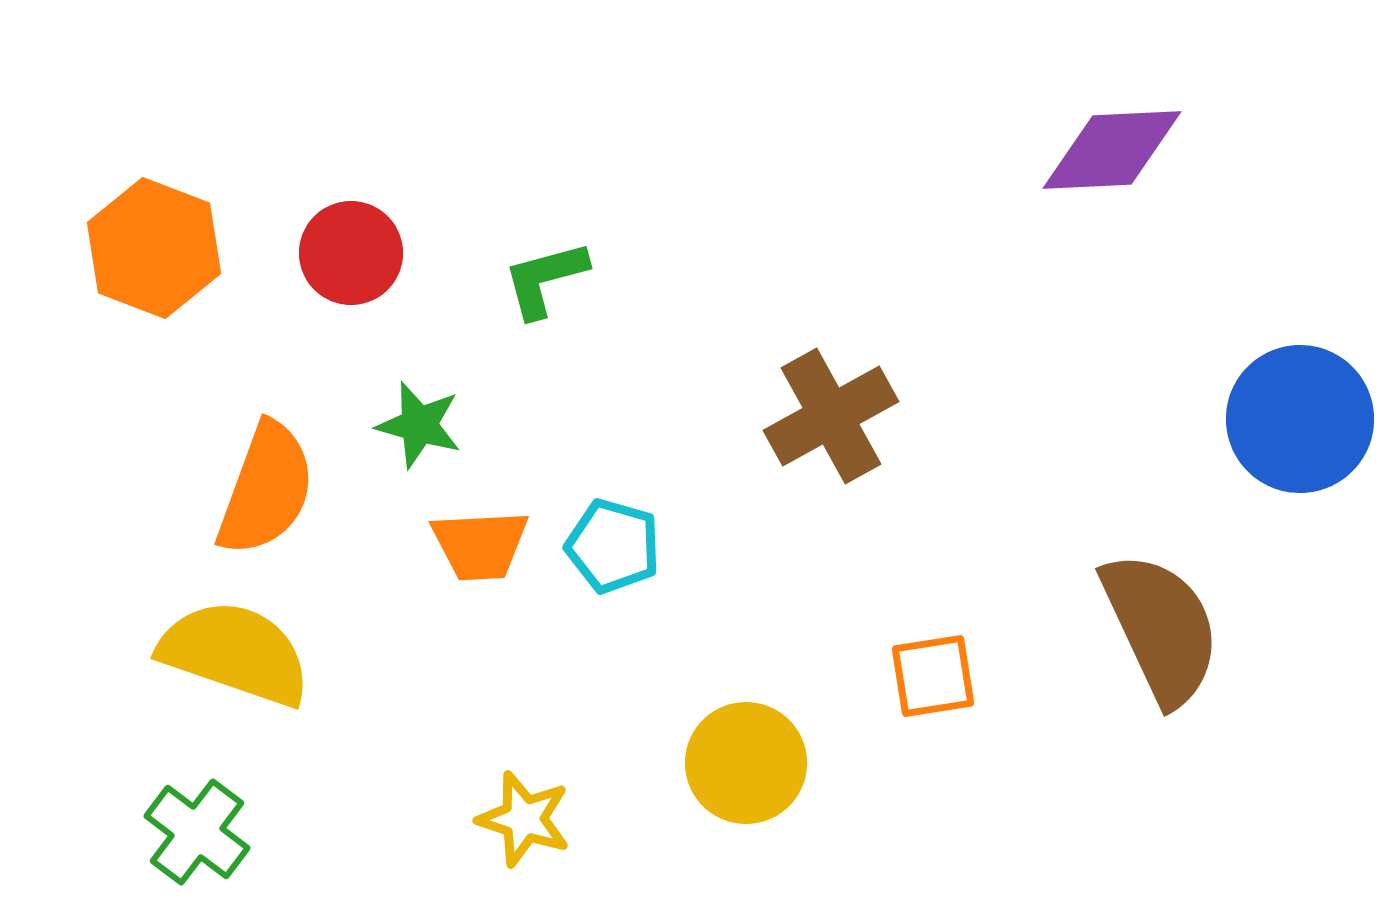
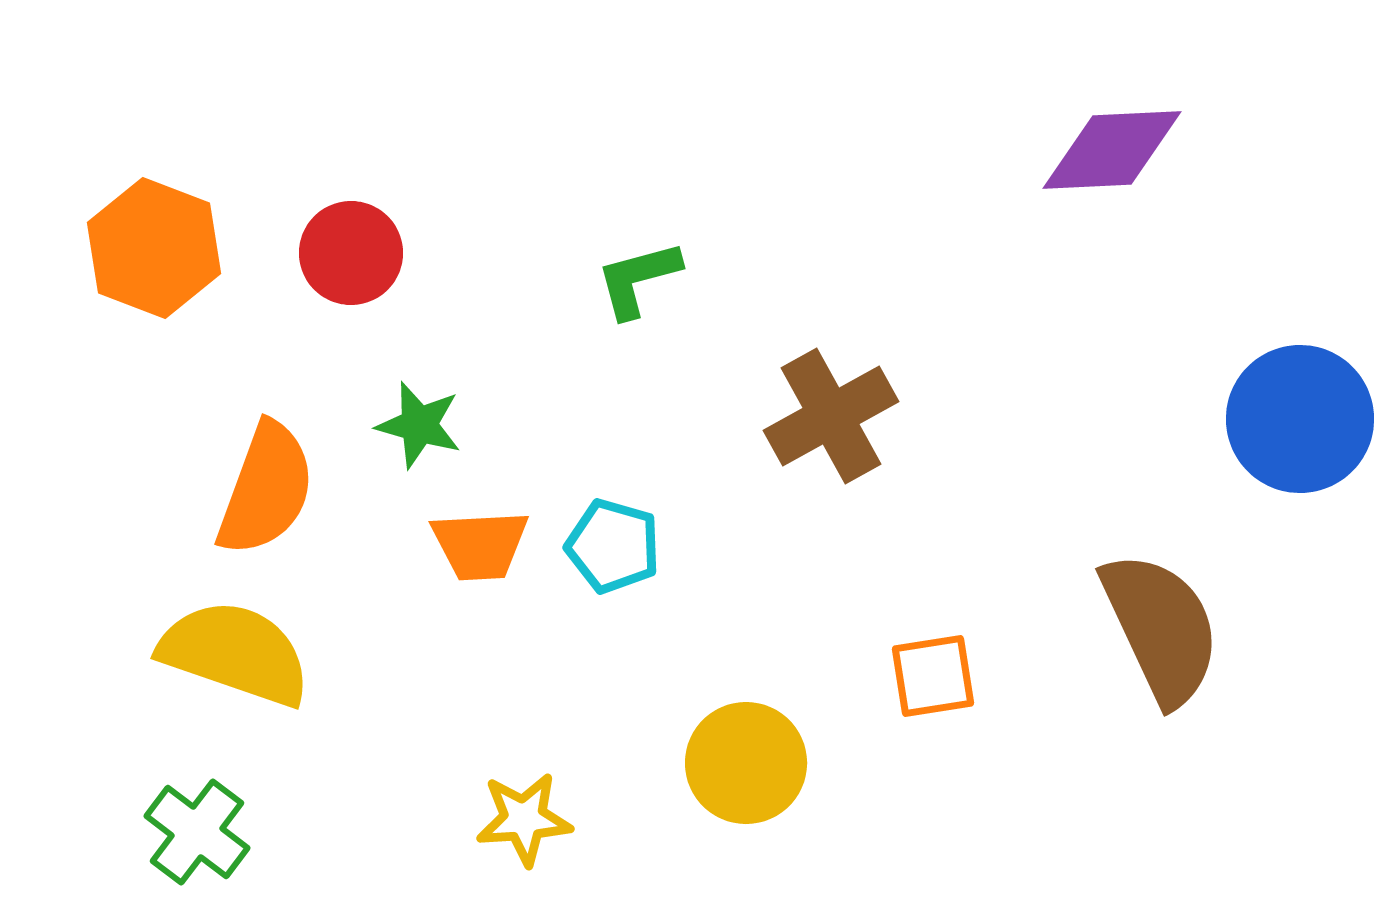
green L-shape: moved 93 px right
yellow star: rotated 22 degrees counterclockwise
